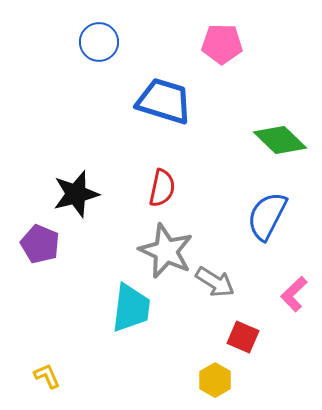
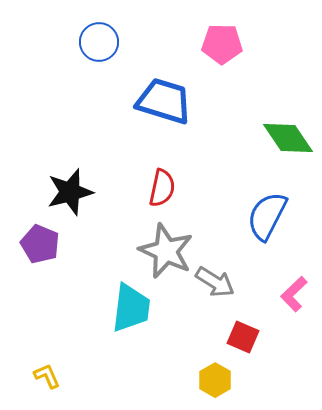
green diamond: moved 8 px right, 2 px up; rotated 12 degrees clockwise
black star: moved 6 px left, 2 px up
